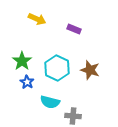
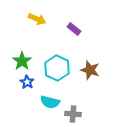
purple rectangle: rotated 16 degrees clockwise
gray cross: moved 2 px up
